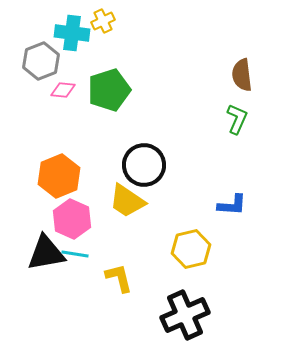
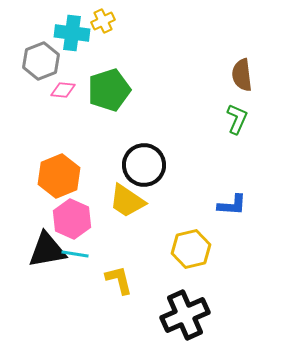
black triangle: moved 1 px right, 3 px up
yellow L-shape: moved 2 px down
